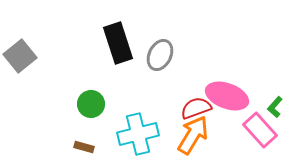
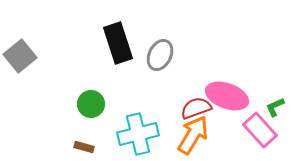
green L-shape: rotated 25 degrees clockwise
